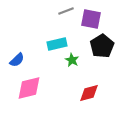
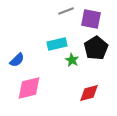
black pentagon: moved 6 px left, 2 px down
